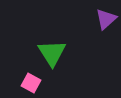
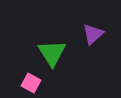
purple triangle: moved 13 px left, 15 px down
